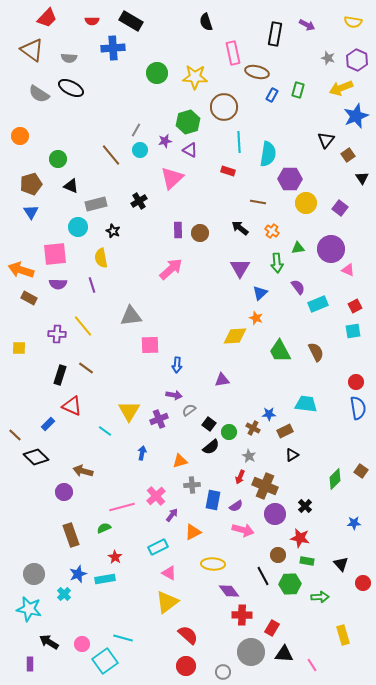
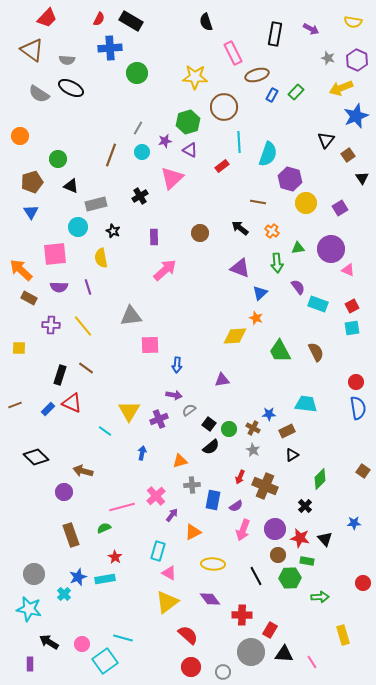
red semicircle at (92, 21): moved 7 px right, 2 px up; rotated 64 degrees counterclockwise
purple arrow at (307, 25): moved 4 px right, 4 px down
blue cross at (113, 48): moved 3 px left
pink rectangle at (233, 53): rotated 15 degrees counterclockwise
gray semicircle at (69, 58): moved 2 px left, 2 px down
brown ellipse at (257, 72): moved 3 px down; rotated 30 degrees counterclockwise
green circle at (157, 73): moved 20 px left
green rectangle at (298, 90): moved 2 px left, 2 px down; rotated 28 degrees clockwise
gray line at (136, 130): moved 2 px right, 2 px up
cyan circle at (140, 150): moved 2 px right, 2 px down
cyan semicircle at (268, 154): rotated 10 degrees clockwise
brown line at (111, 155): rotated 60 degrees clockwise
red rectangle at (228, 171): moved 6 px left, 5 px up; rotated 56 degrees counterclockwise
purple hexagon at (290, 179): rotated 15 degrees clockwise
brown pentagon at (31, 184): moved 1 px right, 2 px up
black cross at (139, 201): moved 1 px right, 5 px up
purple square at (340, 208): rotated 21 degrees clockwise
purple rectangle at (178, 230): moved 24 px left, 7 px down
purple triangle at (240, 268): rotated 40 degrees counterclockwise
pink arrow at (171, 269): moved 6 px left, 1 px down
orange arrow at (21, 270): rotated 25 degrees clockwise
purple semicircle at (58, 284): moved 1 px right, 3 px down
purple line at (92, 285): moved 4 px left, 2 px down
cyan rectangle at (318, 304): rotated 42 degrees clockwise
red square at (355, 306): moved 3 px left
cyan square at (353, 331): moved 1 px left, 3 px up
purple cross at (57, 334): moved 6 px left, 9 px up
red triangle at (72, 406): moved 3 px up
blue rectangle at (48, 424): moved 15 px up
brown rectangle at (285, 431): moved 2 px right
green circle at (229, 432): moved 3 px up
brown line at (15, 435): moved 30 px up; rotated 64 degrees counterclockwise
gray star at (249, 456): moved 4 px right, 6 px up
brown square at (361, 471): moved 2 px right
green diamond at (335, 479): moved 15 px left
purple circle at (275, 514): moved 15 px down
pink arrow at (243, 530): rotated 95 degrees clockwise
cyan rectangle at (158, 547): moved 4 px down; rotated 48 degrees counterclockwise
black triangle at (341, 564): moved 16 px left, 25 px up
blue star at (78, 574): moved 3 px down
black line at (263, 576): moved 7 px left
green hexagon at (290, 584): moved 6 px up
purple diamond at (229, 591): moved 19 px left, 8 px down
red rectangle at (272, 628): moved 2 px left, 2 px down
pink line at (312, 665): moved 3 px up
red circle at (186, 666): moved 5 px right, 1 px down
